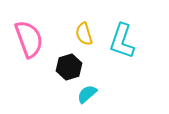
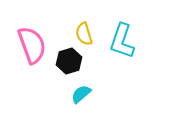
pink semicircle: moved 3 px right, 6 px down
black hexagon: moved 6 px up
cyan semicircle: moved 6 px left
